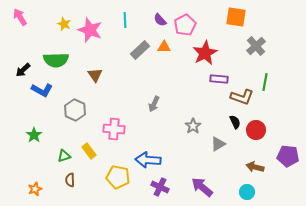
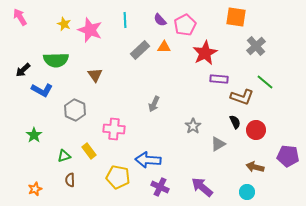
green line: rotated 60 degrees counterclockwise
